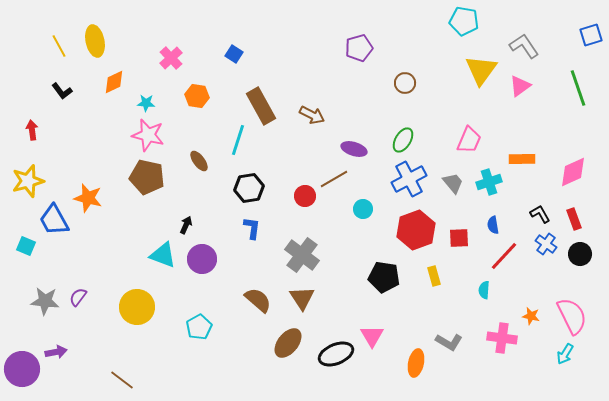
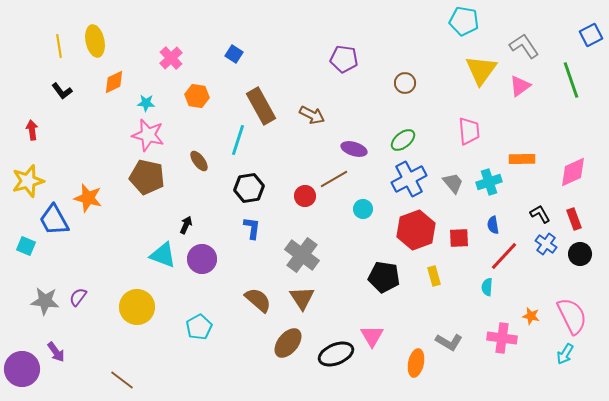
blue square at (591, 35): rotated 10 degrees counterclockwise
yellow line at (59, 46): rotated 20 degrees clockwise
purple pentagon at (359, 48): moved 15 px left, 11 px down; rotated 24 degrees clockwise
green line at (578, 88): moved 7 px left, 8 px up
green ellipse at (403, 140): rotated 20 degrees clockwise
pink trapezoid at (469, 140): moved 9 px up; rotated 28 degrees counterclockwise
cyan semicircle at (484, 290): moved 3 px right, 3 px up
purple arrow at (56, 352): rotated 65 degrees clockwise
